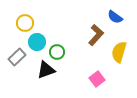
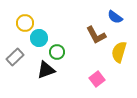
brown L-shape: rotated 110 degrees clockwise
cyan circle: moved 2 px right, 4 px up
gray rectangle: moved 2 px left
